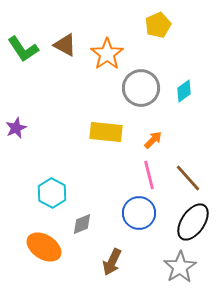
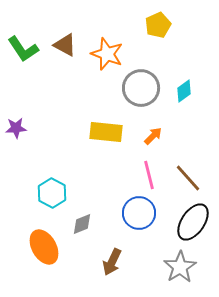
orange star: rotated 16 degrees counterclockwise
purple star: rotated 20 degrees clockwise
orange arrow: moved 4 px up
orange ellipse: rotated 28 degrees clockwise
